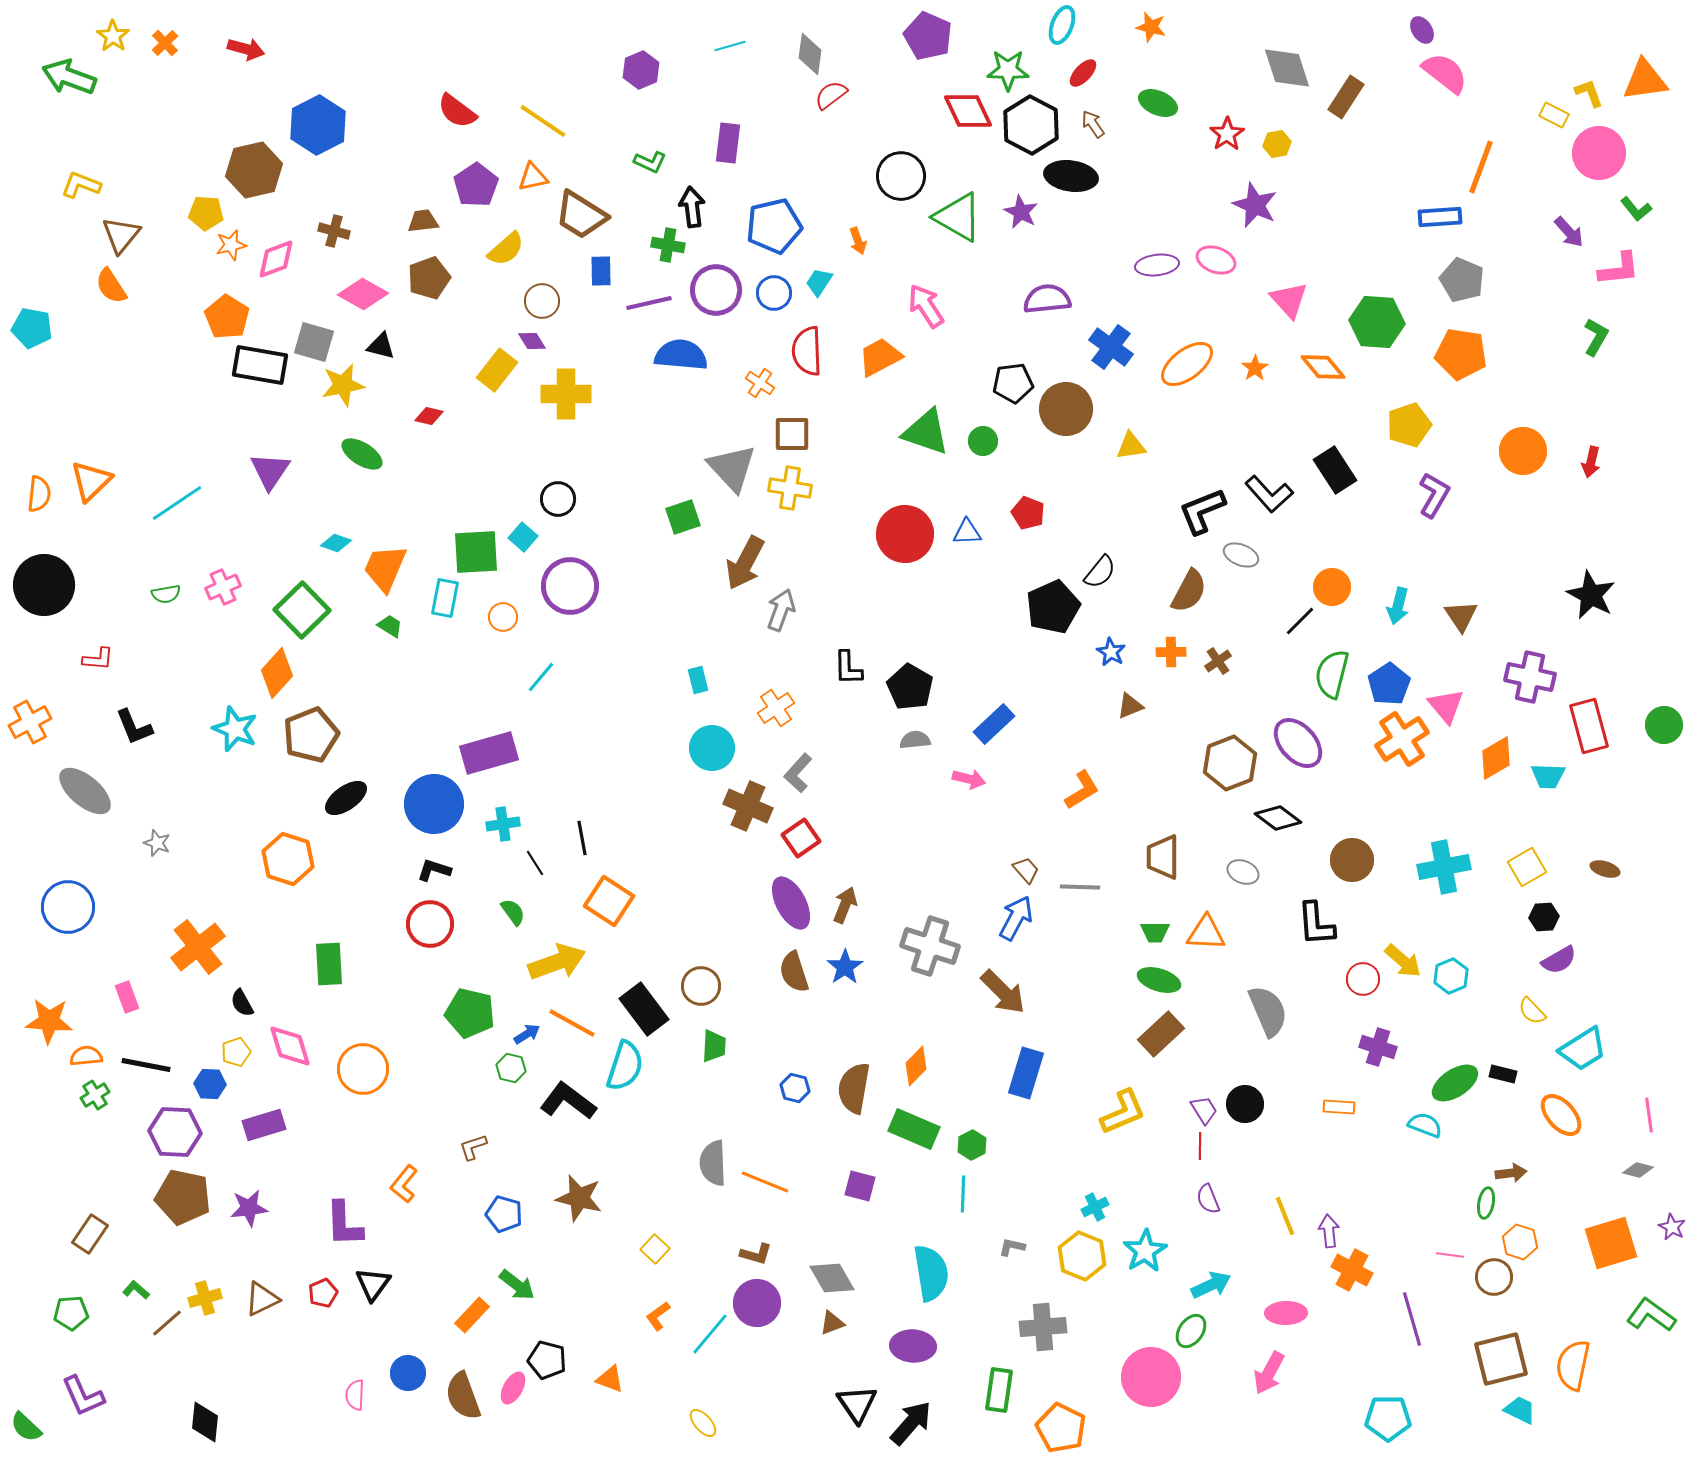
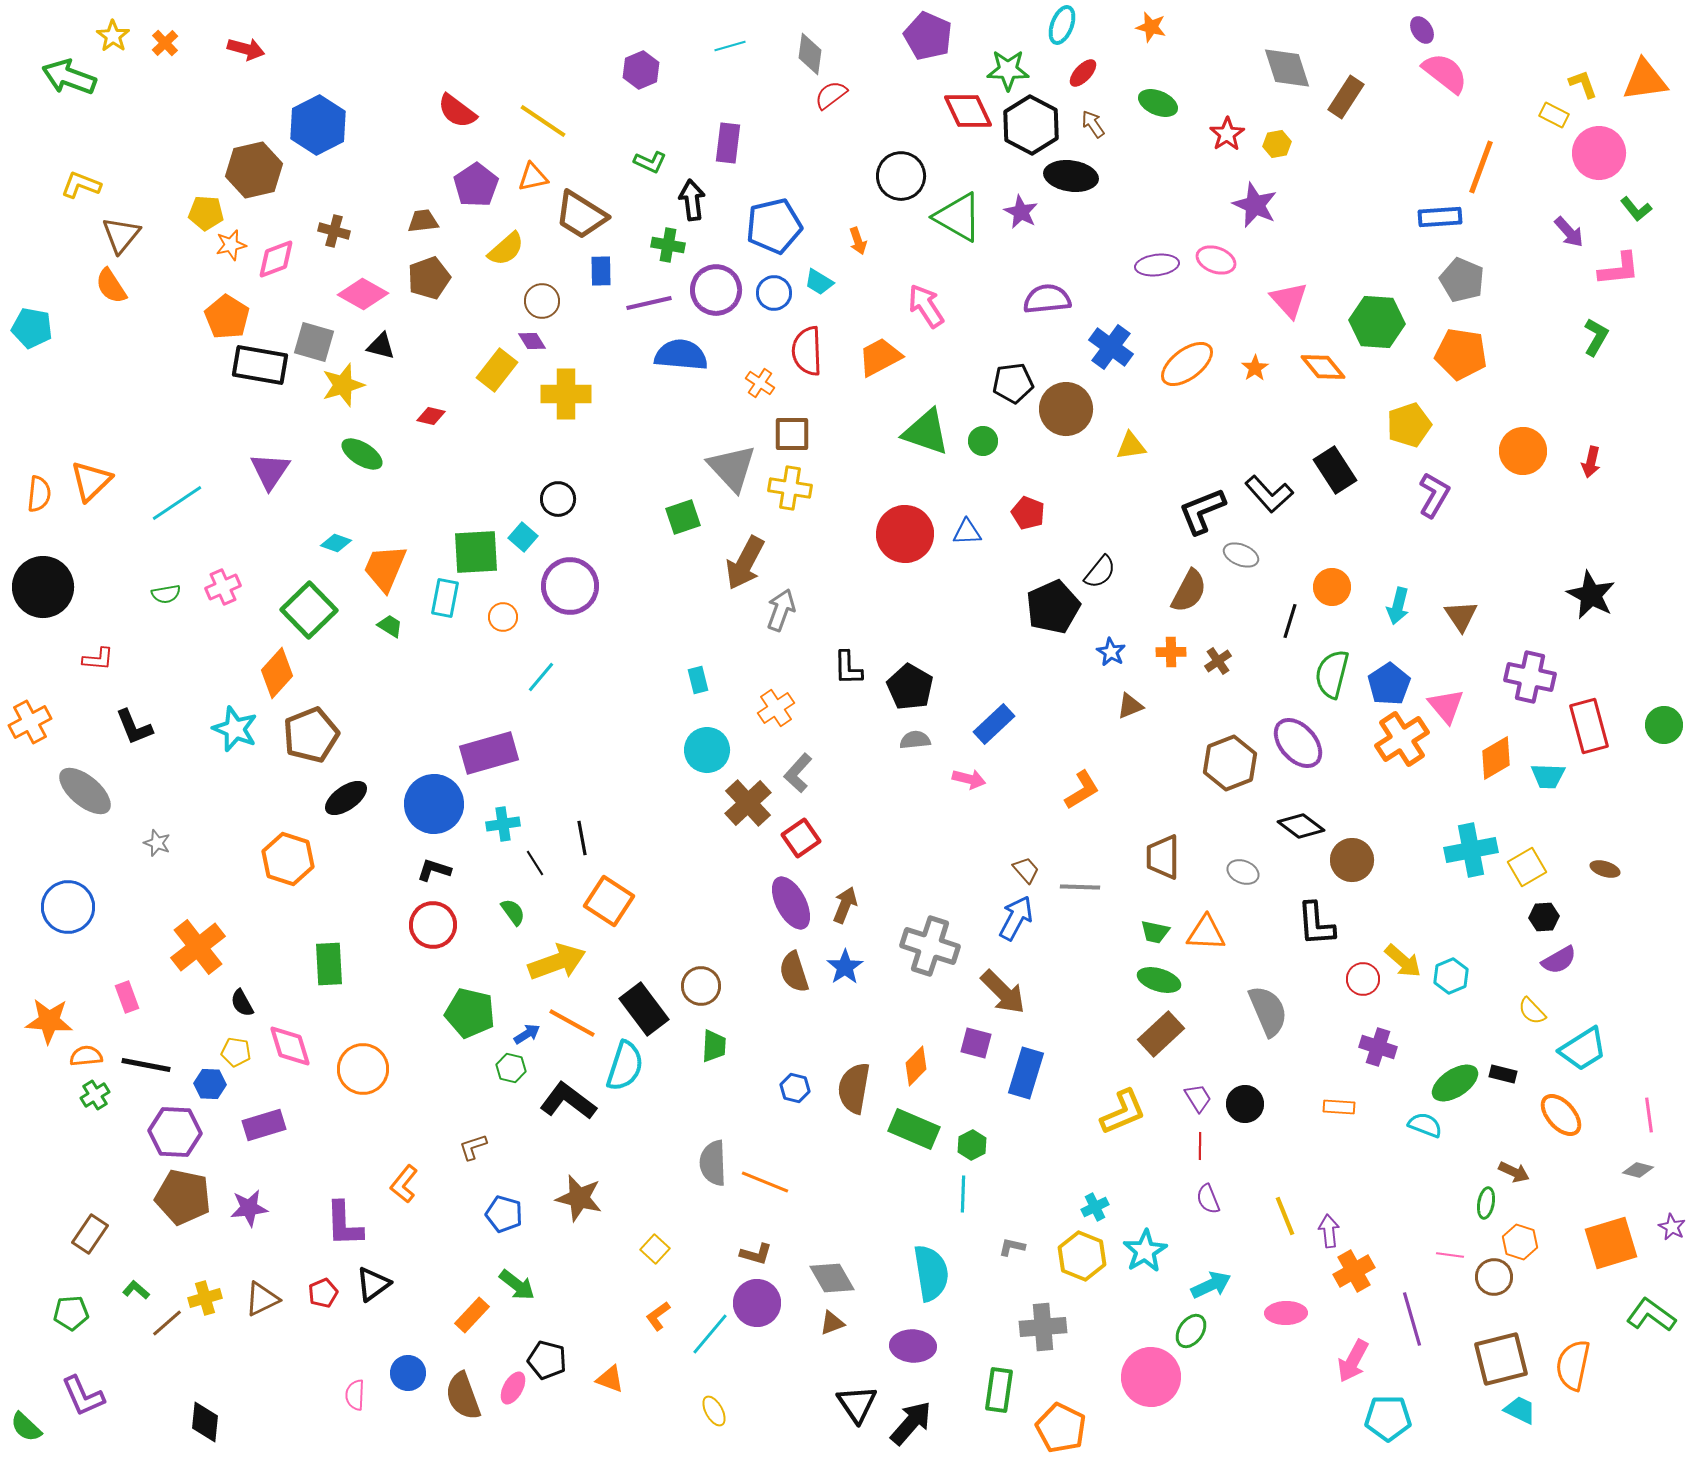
yellow L-shape at (1589, 93): moved 6 px left, 9 px up
black arrow at (692, 207): moved 7 px up
cyan trapezoid at (819, 282): rotated 92 degrees counterclockwise
yellow star at (343, 385): rotated 6 degrees counterclockwise
red diamond at (429, 416): moved 2 px right
black circle at (44, 585): moved 1 px left, 2 px down
green square at (302, 610): moved 7 px right
black line at (1300, 621): moved 10 px left; rotated 28 degrees counterclockwise
cyan circle at (712, 748): moved 5 px left, 2 px down
brown cross at (748, 806): moved 3 px up; rotated 24 degrees clockwise
black diamond at (1278, 818): moved 23 px right, 8 px down
cyan cross at (1444, 867): moved 27 px right, 17 px up
red circle at (430, 924): moved 3 px right, 1 px down
green trapezoid at (1155, 932): rotated 12 degrees clockwise
yellow pentagon at (236, 1052): rotated 28 degrees clockwise
purple trapezoid at (1204, 1110): moved 6 px left, 12 px up
brown arrow at (1511, 1173): moved 3 px right, 1 px up; rotated 32 degrees clockwise
purple square at (860, 1186): moved 116 px right, 143 px up
orange cross at (1352, 1270): moved 2 px right, 1 px down; rotated 33 degrees clockwise
black triangle at (373, 1284): rotated 18 degrees clockwise
pink arrow at (1269, 1373): moved 84 px right, 12 px up
yellow ellipse at (703, 1423): moved 11 px right, 12 px up; rotated 12 degrees clockwise
